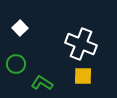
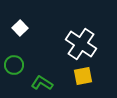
white cross: rotated 12 degrees clockwise
green circle: moved 2 px left, 1 px down
yellow square: rotated 12 degrees counterclockwise
